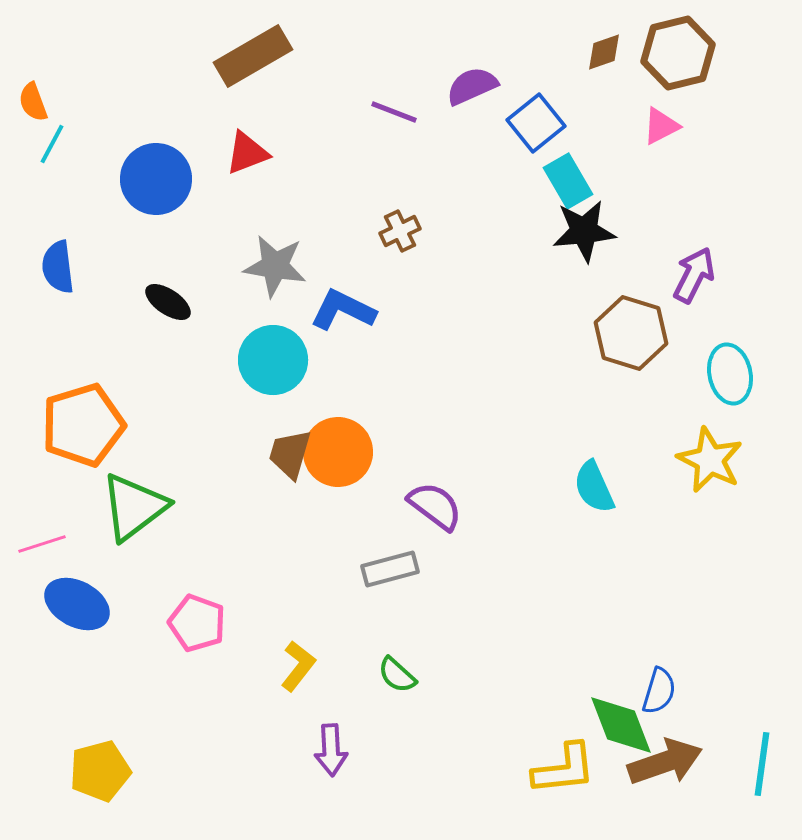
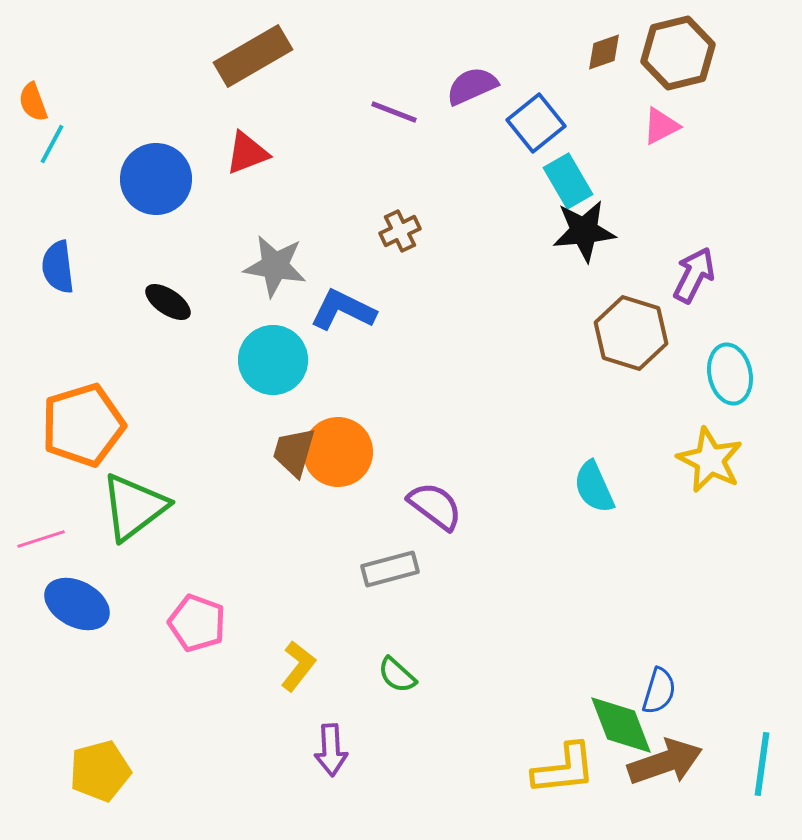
brown trapezoid at (290, 454): moved 4 px right, 2 px up
pink line at (42, 544): moved 1 px left, 5 px up
